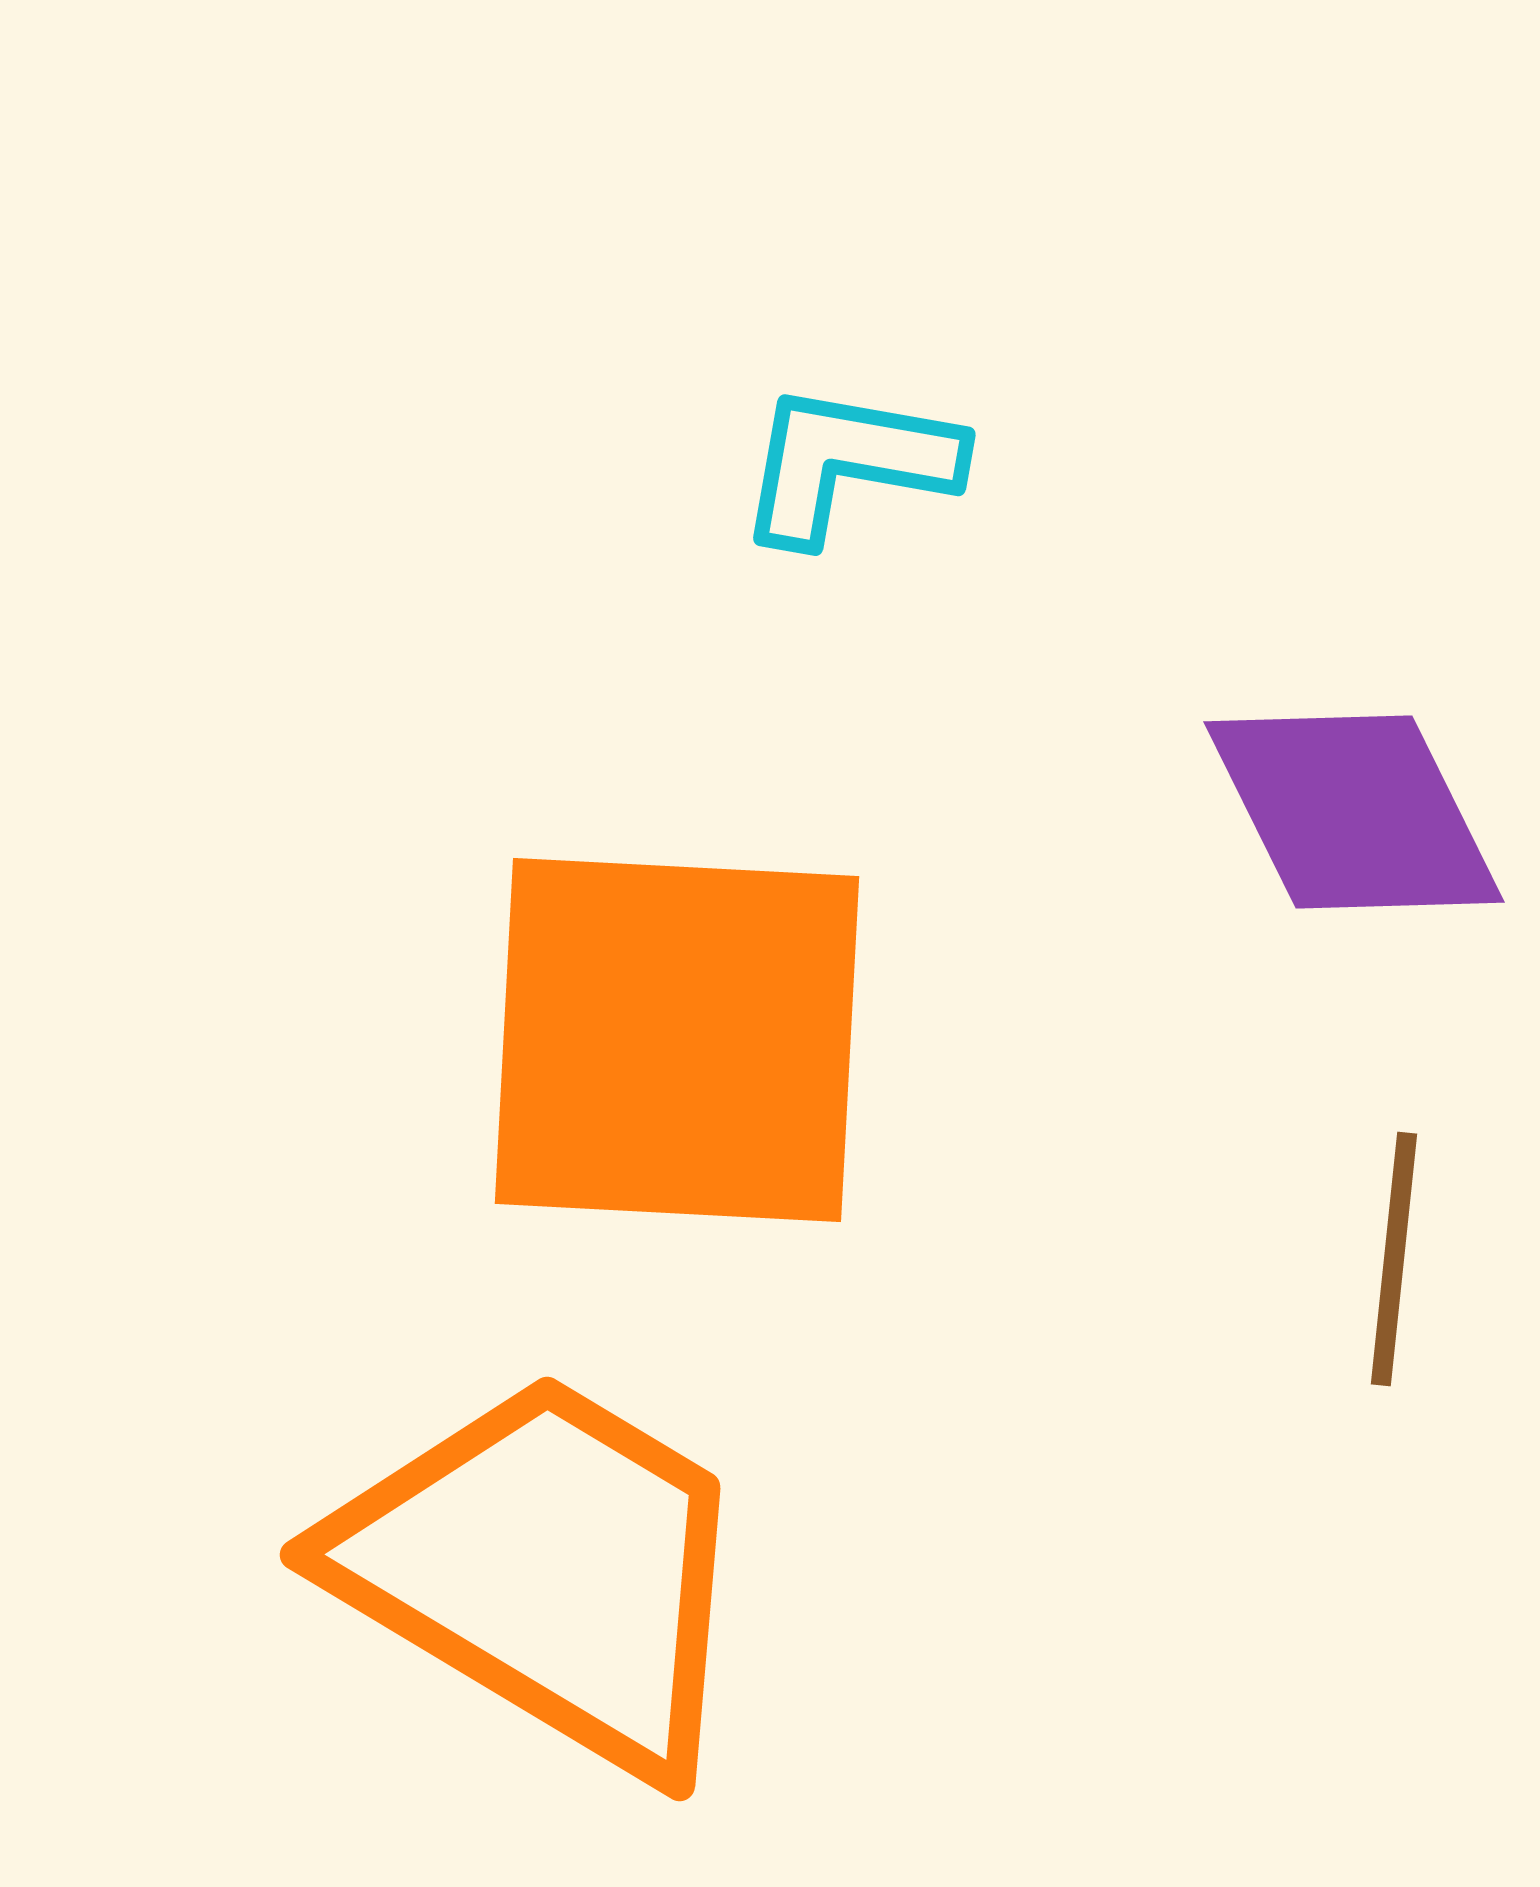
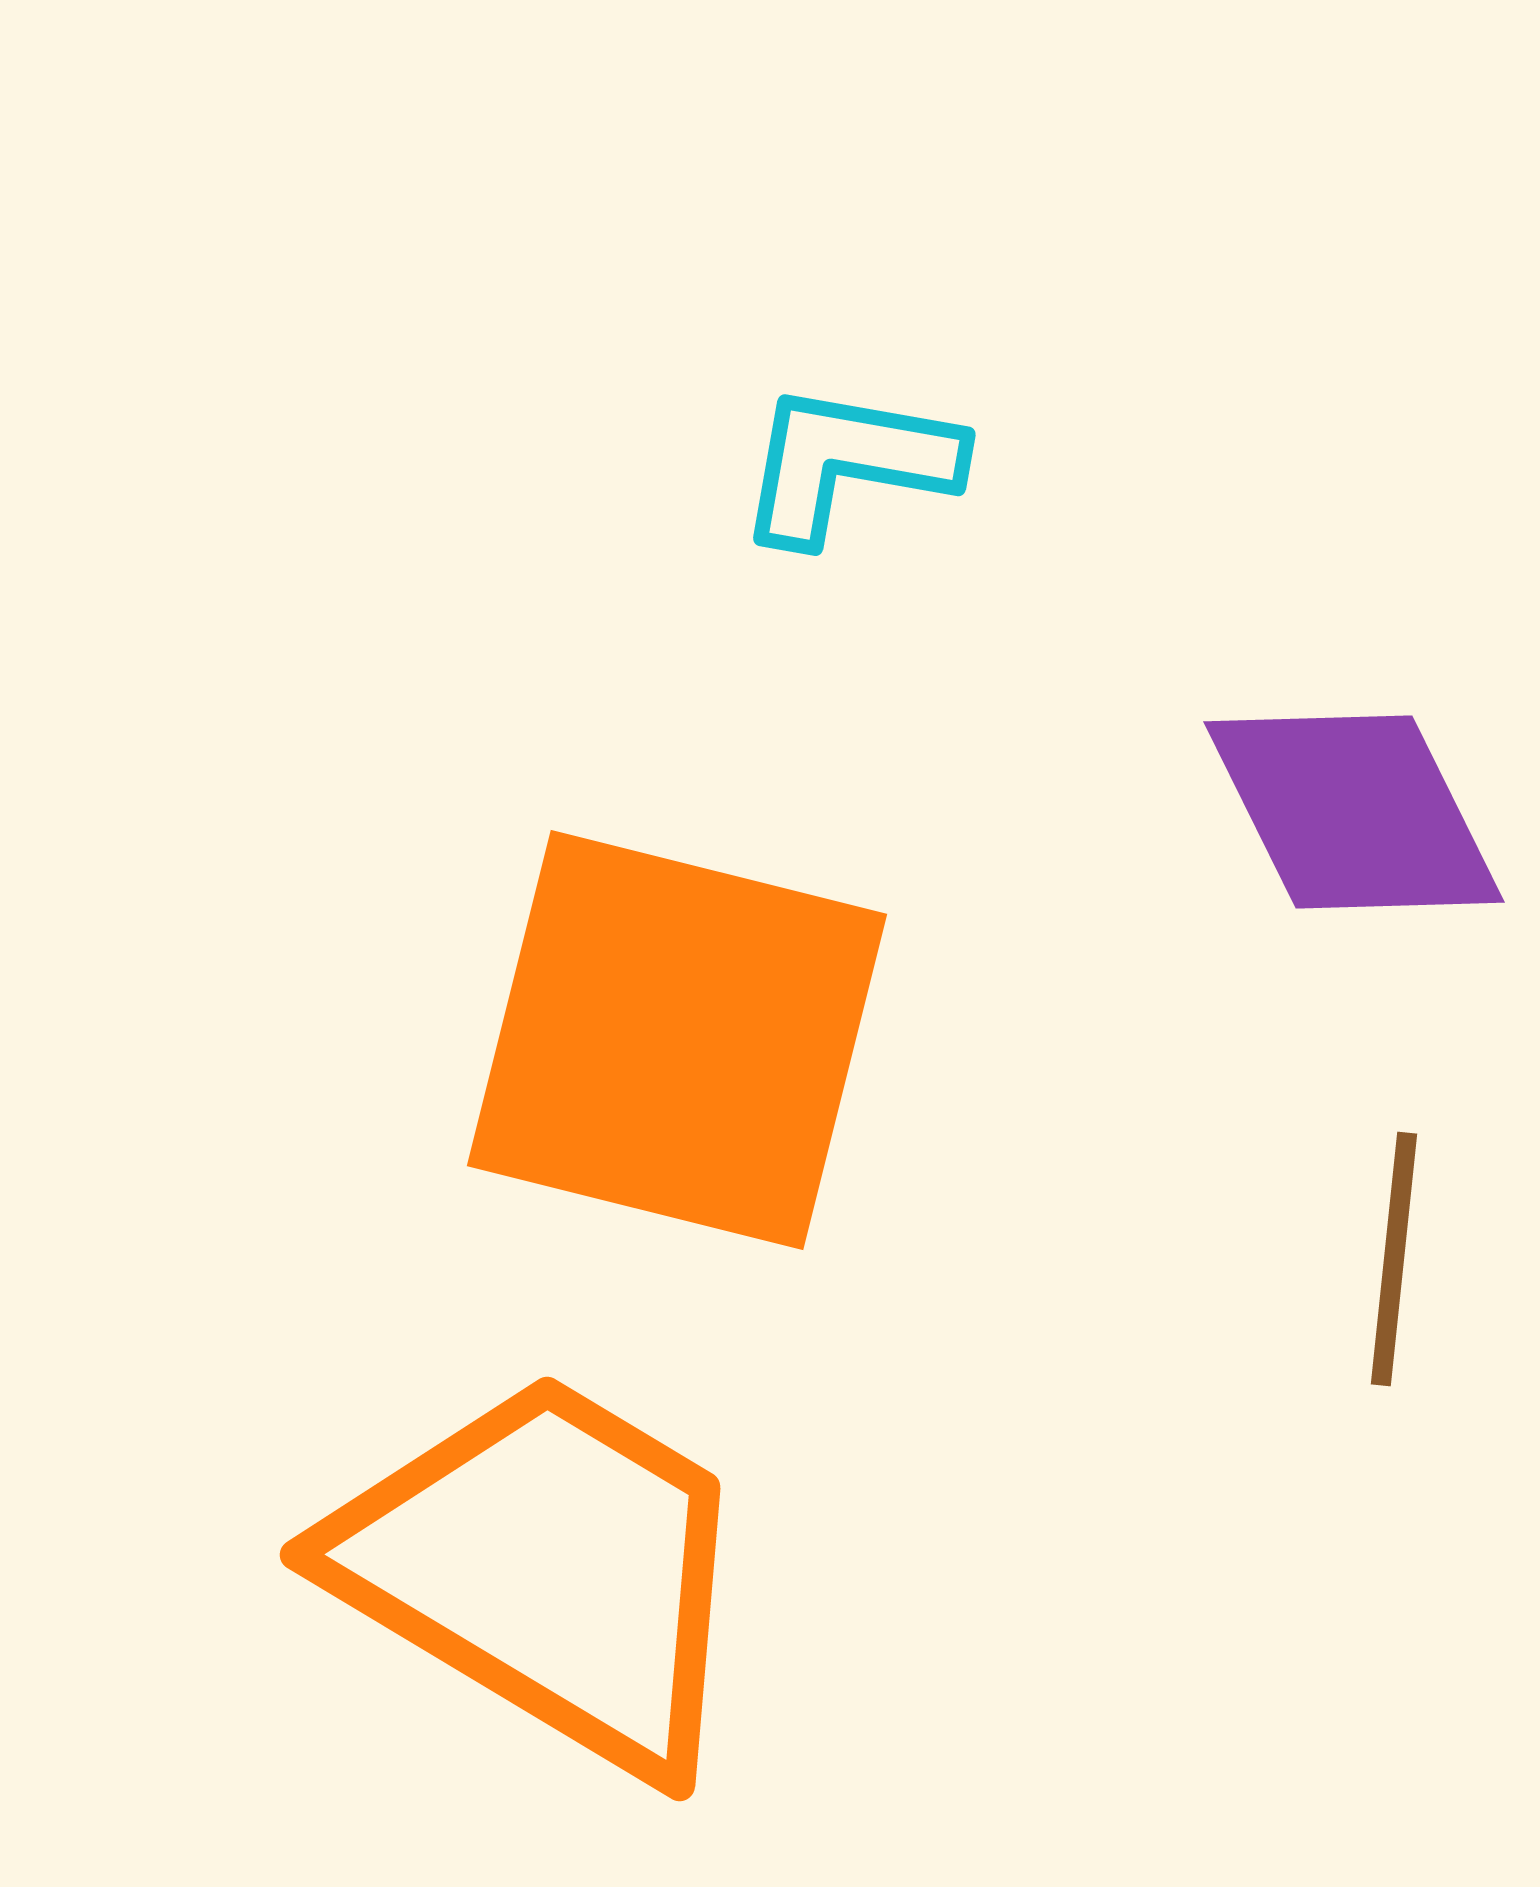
orange square: rotated 11 degrees clockwise
